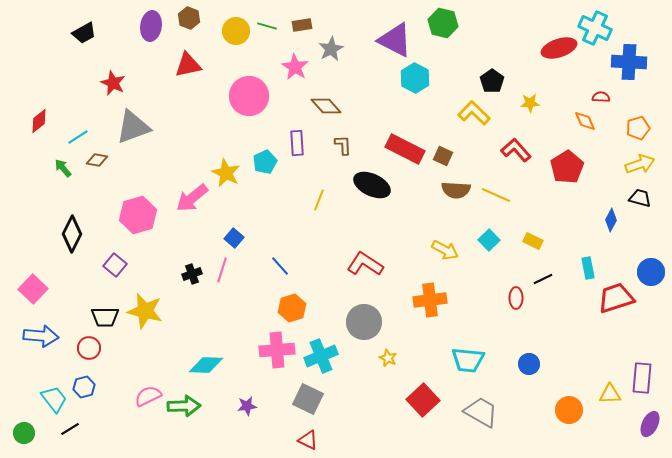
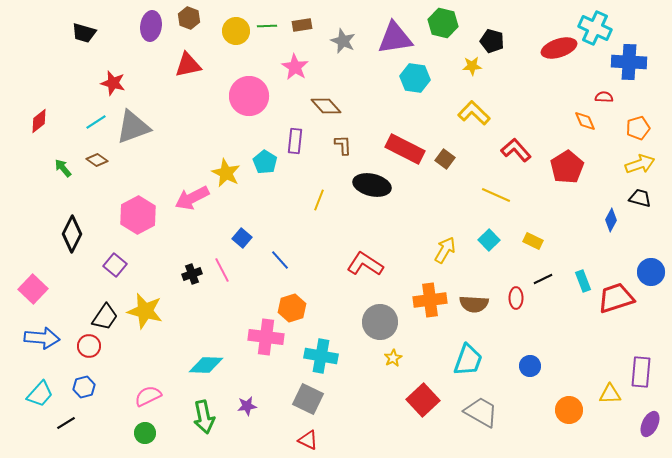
green line at (267, 26): rotated 18 degrees counterclockwise
black trapezoid at (84, 33): rotated 45 degrees clockwise
purple triangle at (395, 40): moved 2 px up; rotated 36 degrees counterclockwise
gray star at (331, 49): moved 12 px right, 8 px up; rotated 20 degrees counterclockwise
cyan hexagon at (415, 78): rotated 20 degrees counterclockwise
black pentagon at (492, 81): moved 40 px up; rotated 20 degrees counterclockwise
red star at (113, 83): rotated 10 degrees counterclockwise
red semicircle at (601, 97): moved 3 px right
yellow star at (530, 103): moved 58 px left, 37 px up
cyan line at (78, 137): moved 18 px right, 15 px up
purple rectangle at (297, 143): moved 2 px left, 2 px up; rotated 10 degrees clockwise
brown square at (443, 156): moved 2 px right, 3 px down; rotated 12 degrees clockwise
brown diamond at (97, 160): rotated 25 degrees clockwise
cyan pentagon at (265, 162): rotated 15 degrees counterclockwise
black ellipse at (372, 185): rotated 12 degrees counterclockwise
brown semicircle at (456, 190): moved 18 px right, 114 px down
pink arrow at (192, 198): rotated 12 degrees clockwise
pink hexagon at (138, 215): rotated 12 degrees counterclockwise
blue square at (234, 238): moved 8 px right
yellow arrow at (445, 250): rotated 88 degrees counterclockwise
blue line at (280, 266): moved 6 px up
cyan rectangle at (588, 268): moved 5 px left, 13 px down; rotated 10 degrees counterclockwise
pink line at (222, 270): rotated 45 degrees counterclockwise
black trapezoid at (105, 317): rotated 56 degrees counterclockwise
gray circle at (364, 322): moved 16 px right
blue arrow at (41, 336): moved 1 px right, 2 px down
red circle at (89, 348): moved 2 px up
pink cross at (277, 350): moved 11 px left, 13 px up; rotated 12 degrees clockwise
cyan cross at (321, 356): rotated 32 degrees clockwise
yellow star at (388, 358): moved 5 px right; rotated 18 degrees clockwise
cyan trapezoid at (468, 360): rotated 76 degrees counterclockwise
blue circle at (529, 364): moved 1 px right, 2 px down
purple rectangle at (642, 378): moved 1 px left, 6 px up
cyan trapezoid at (54, 399): moved 14 px left, 5 px up; rotated 80 degrees clockwise
green arrow at (184, 406): moved 20 px right, 11 px down; rotated 80 degrees clockwise
black line at (70, 429): moved 4 px left, 6 px up
green circle at (24, 433): moved 121 px right
